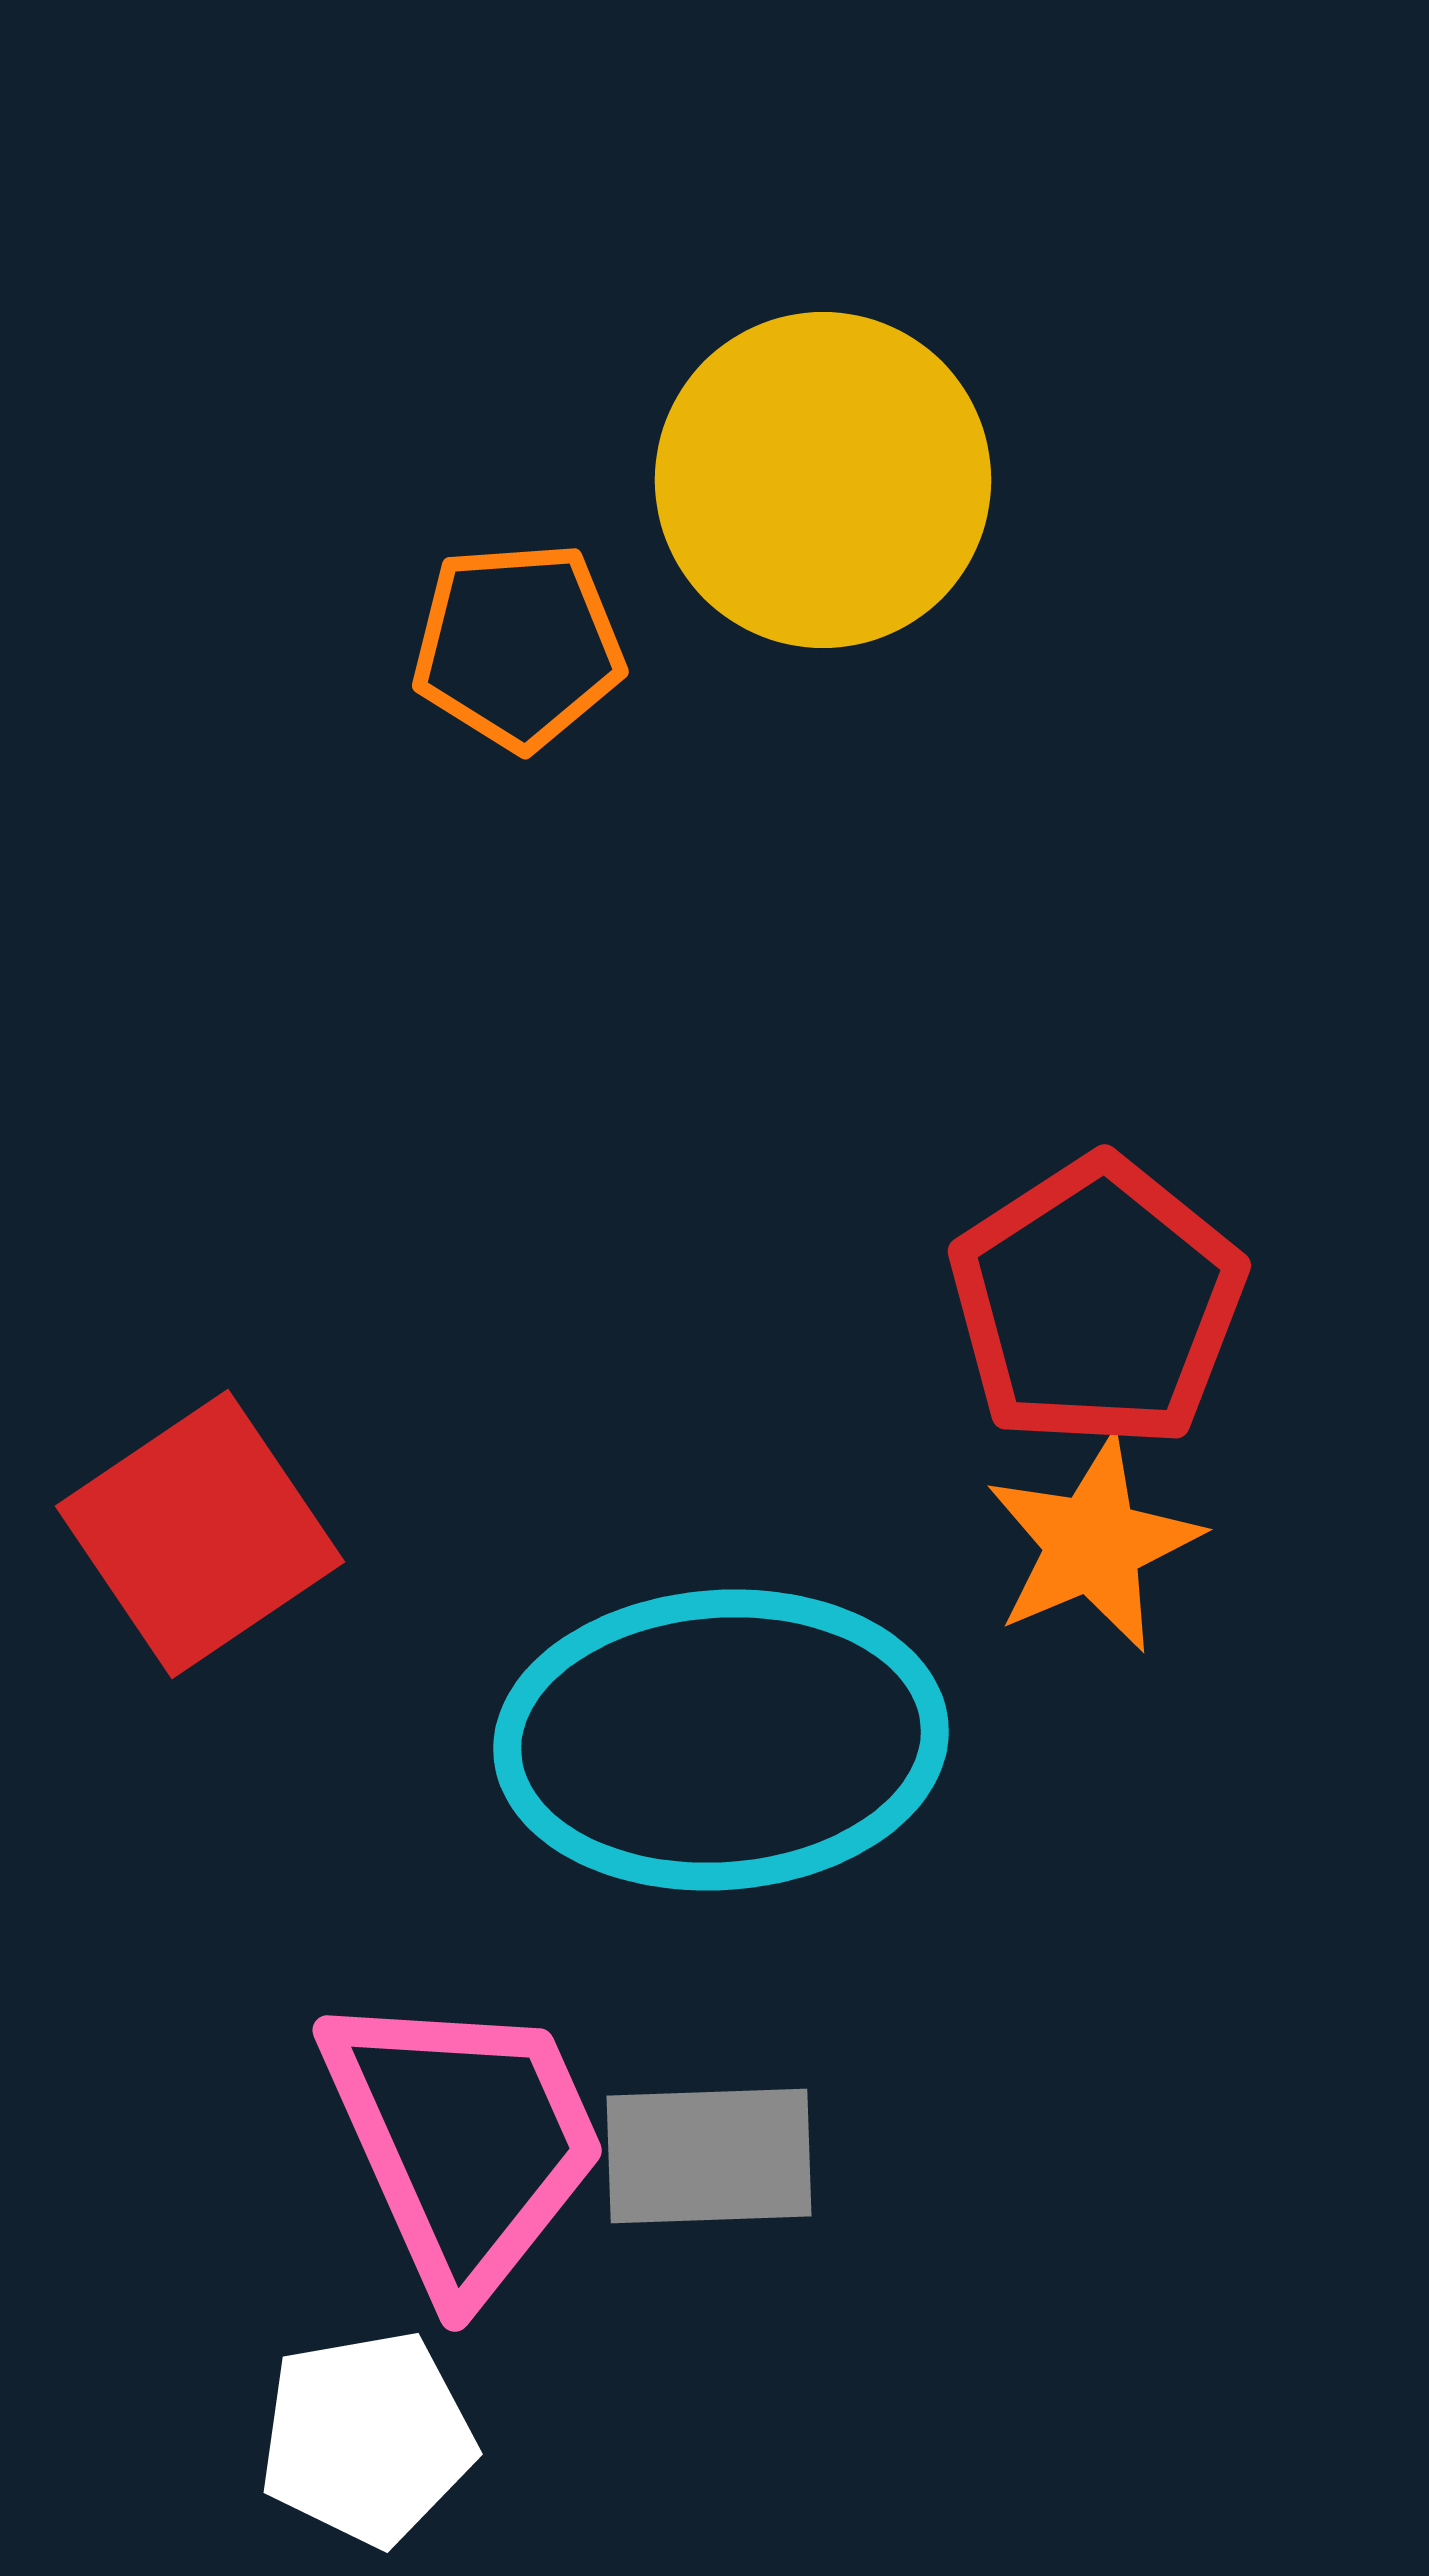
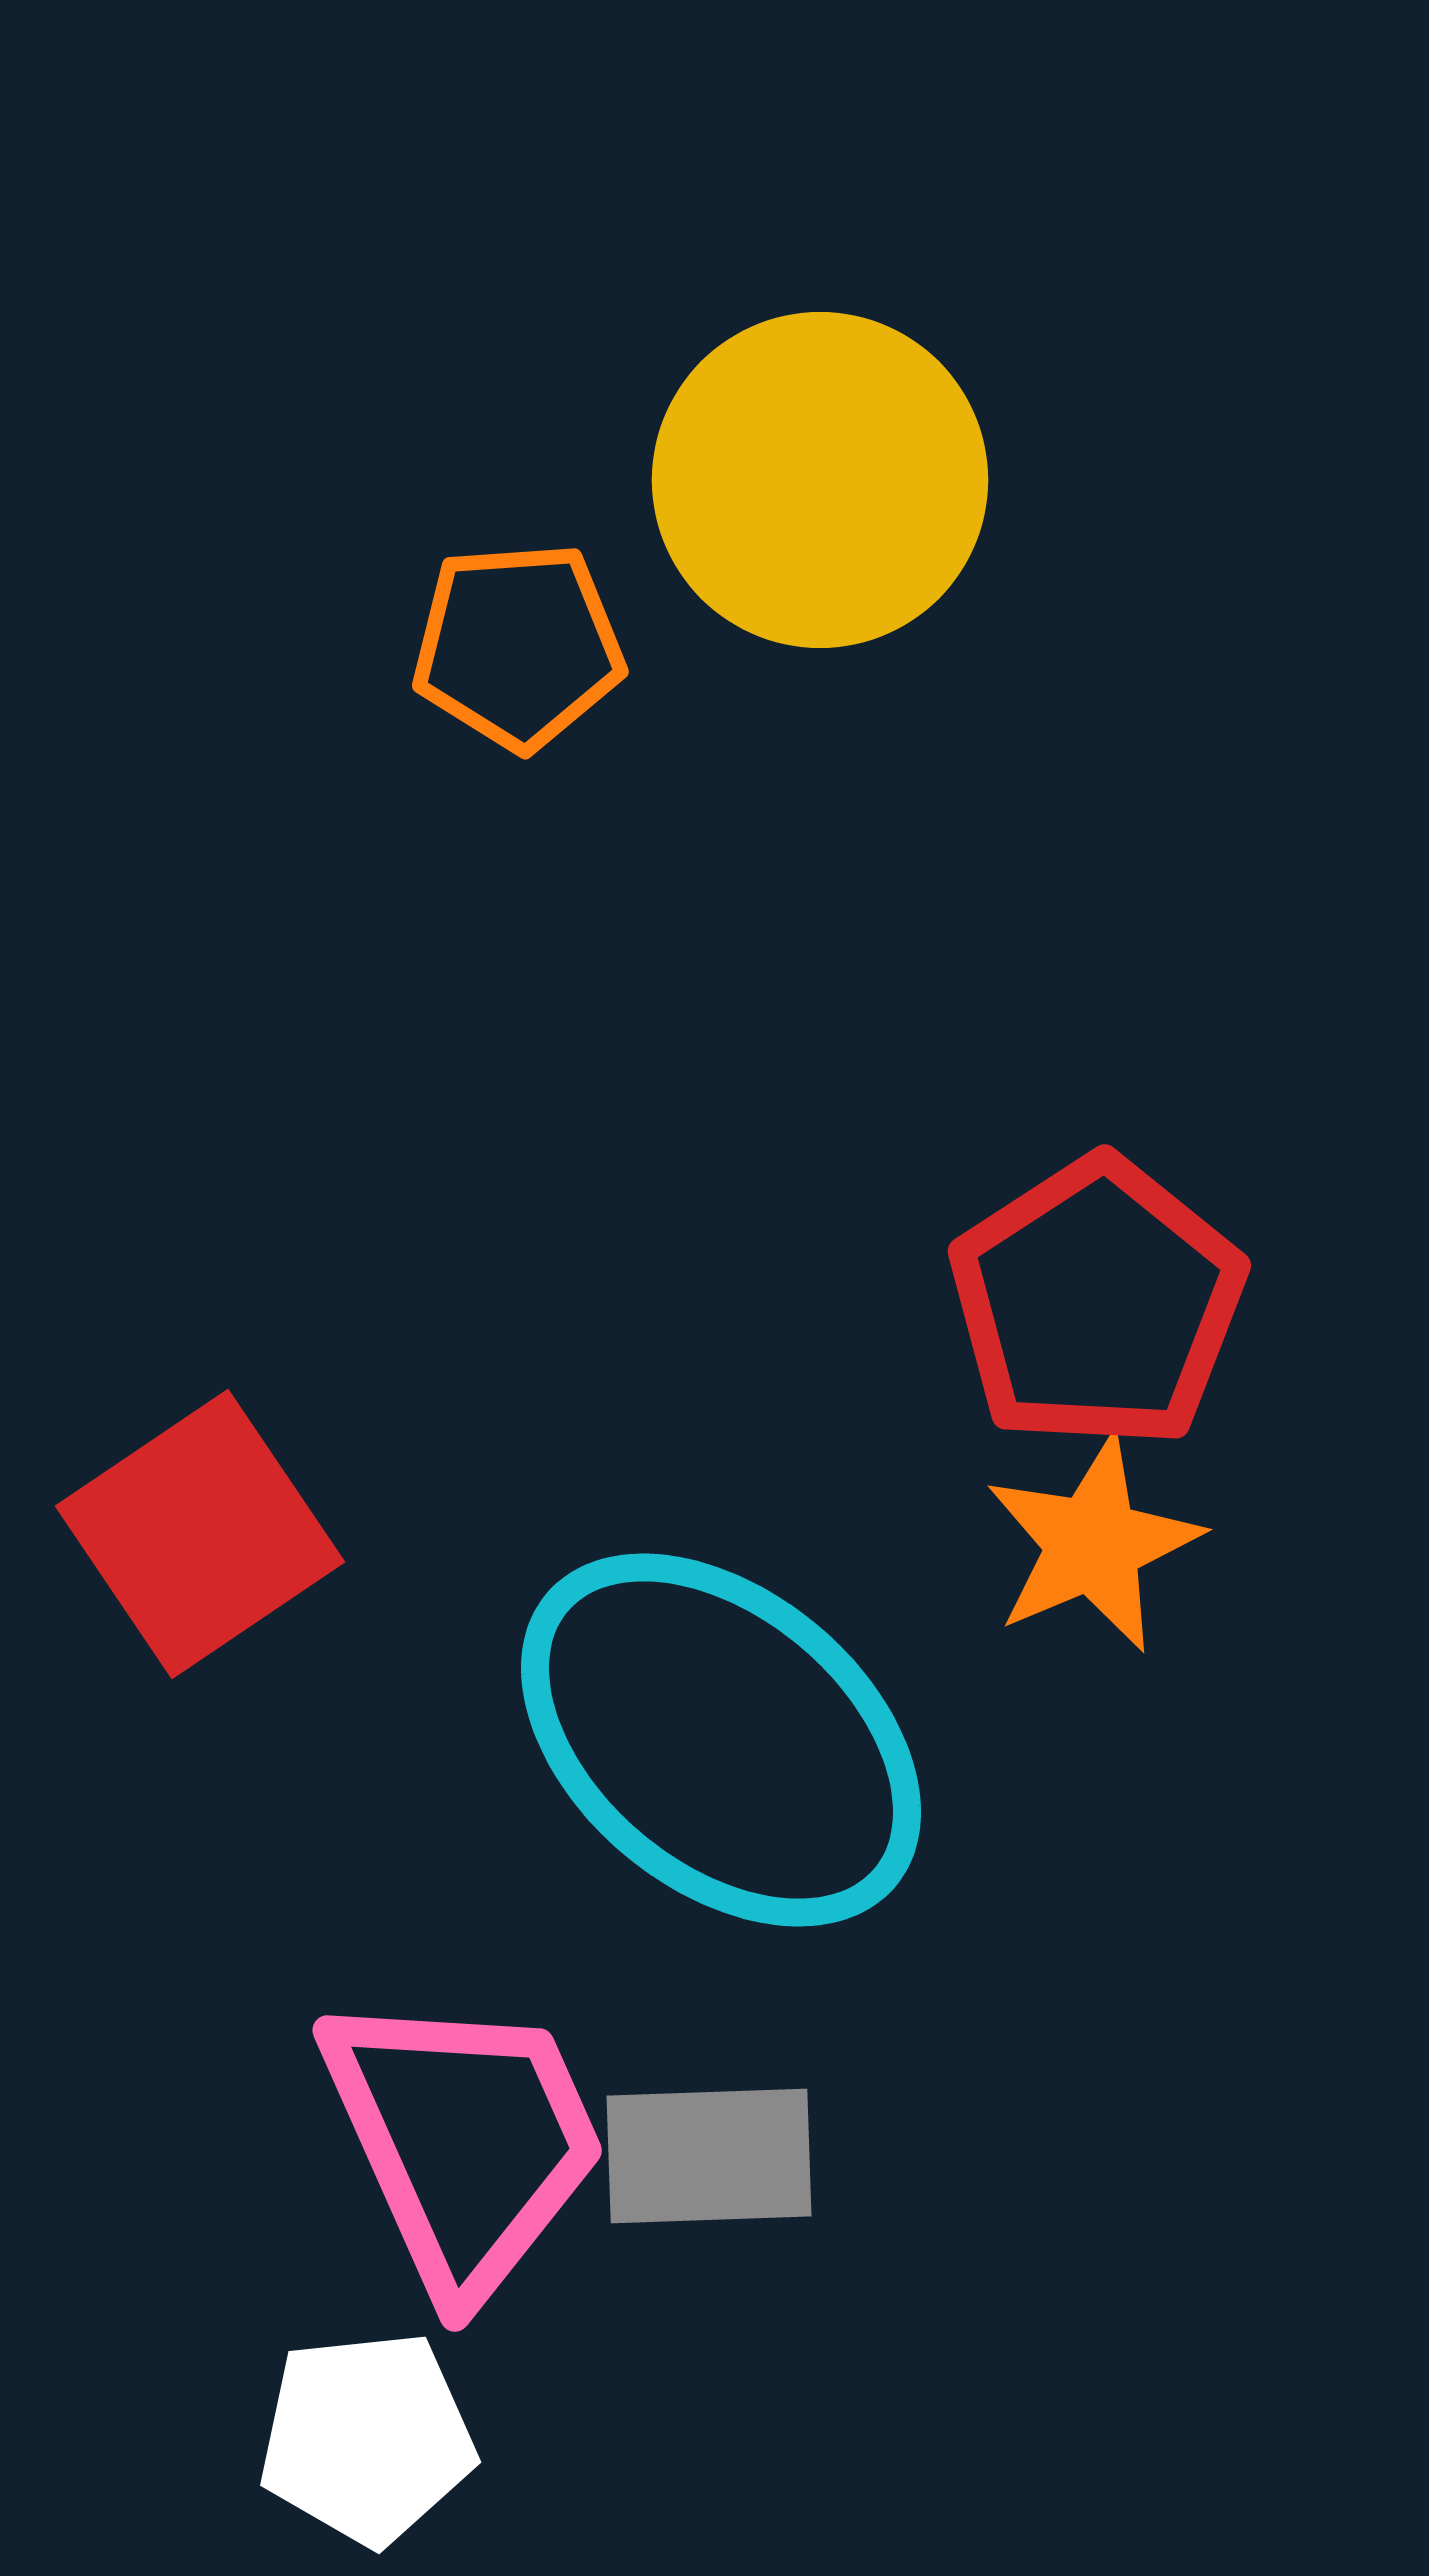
yellow circle: moved 3 px left
cyan ellipse: rotated 44 degrees clockwise
white pentagon: rotated 4 degrees clockwise
